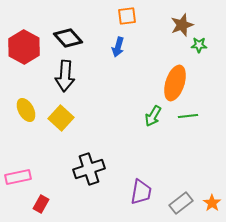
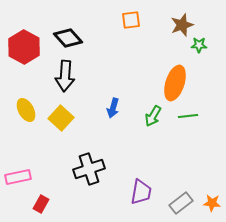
orange square: moved 4 px right, 4 px down
blue arrow: moved 5 px left, 61 px down
orange star: rotated 30 degrees counterclockwise
